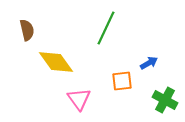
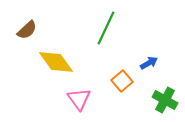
brown semicircle: rotated 60 degrees clockwise
orange square: rotated 35 degrees counterclockwise
